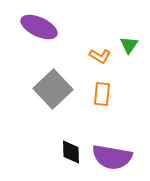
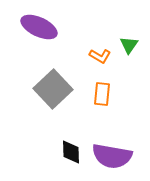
purple semicircle: moved 1 px up
